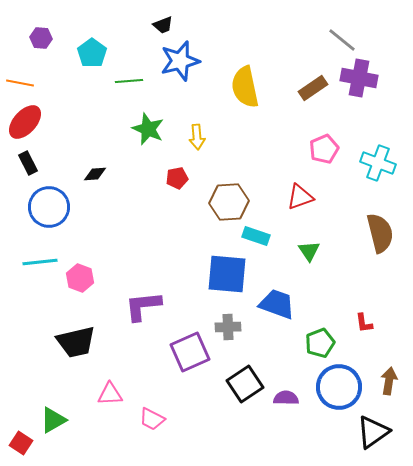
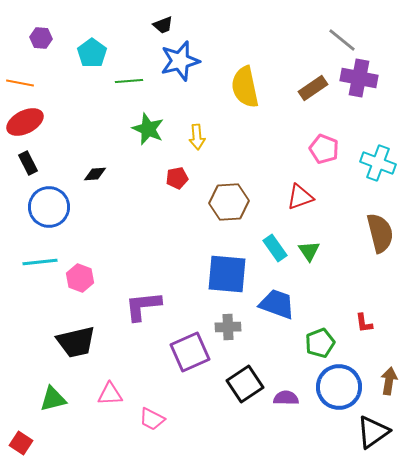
red ellipse at (25, 122): rotated 21 degrees clockwise
pink pentagon at (324, 149): rotated 28 degrees counterclockwise
cyan rectangle at (256, 236): moved 19 px right, 12 px down; rotated 36 degrees clockwise
green triangle at (53, 420): moved 21 px up; rotated 16 degrees clockwise
